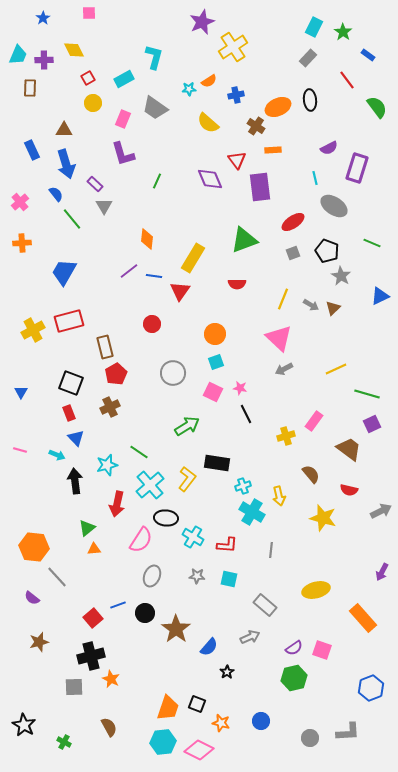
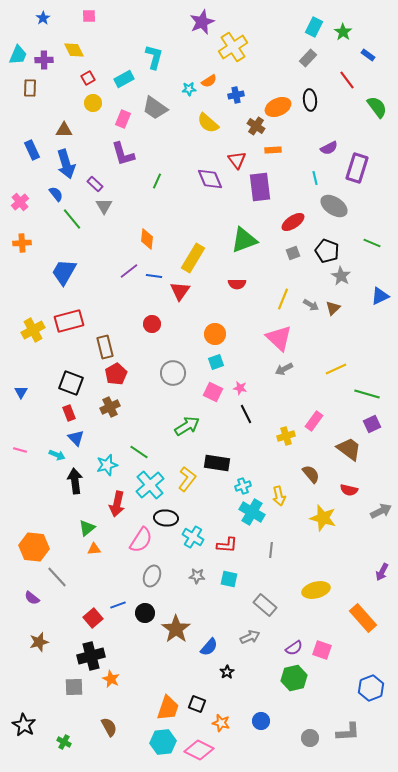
pink square at (89, 13): moved 3 px down
